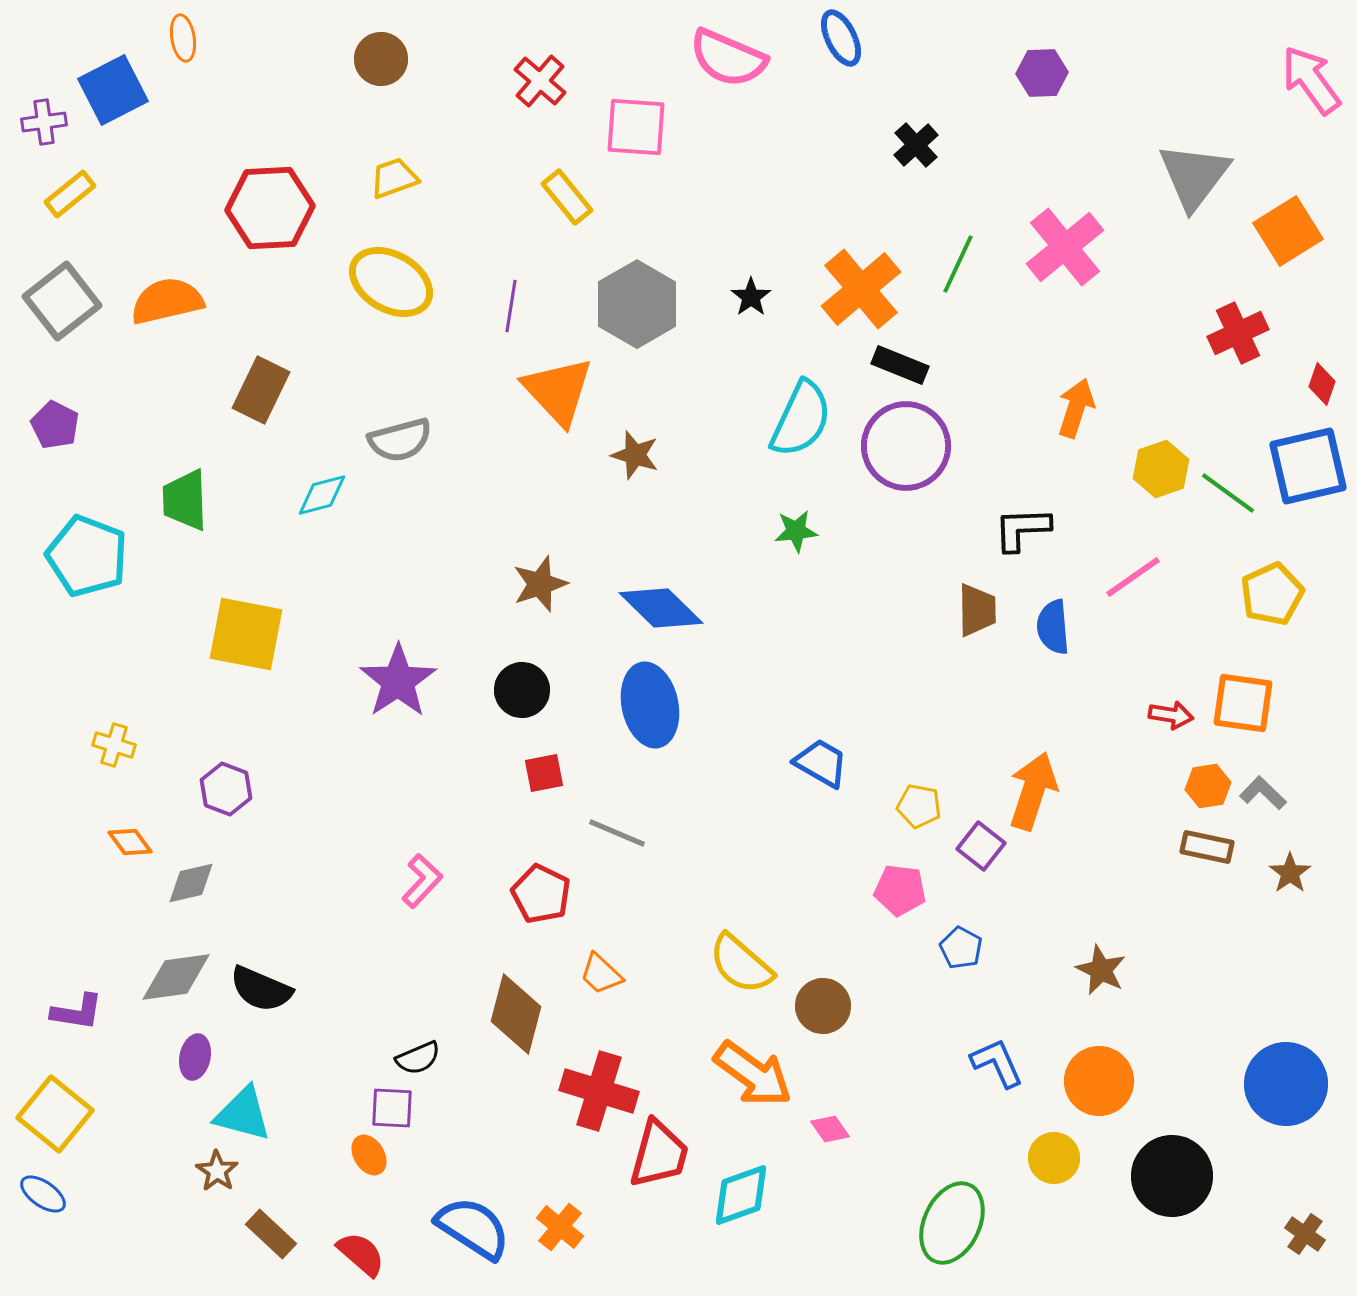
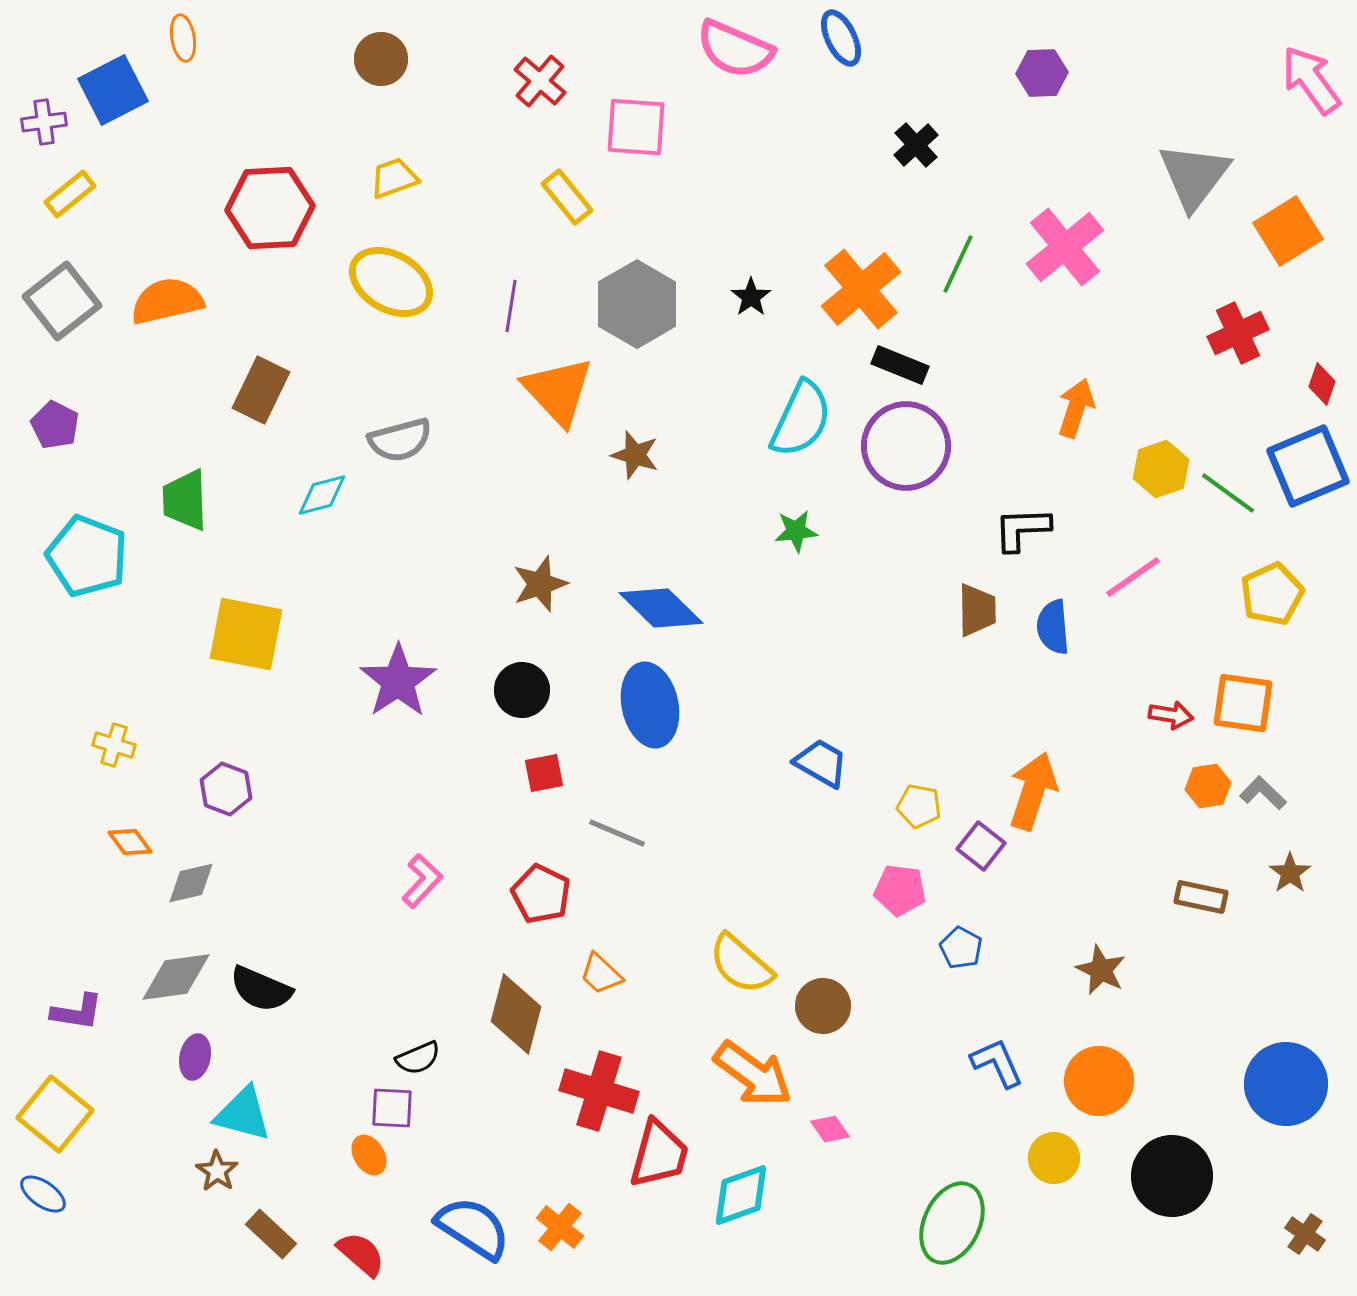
pink semicircle at (728, 58): moved 7 px right, 9 px up
blue square at (1308, 466): rotated 10 degrees counterclockwise
brown rectangle at (1207, 847): moved 6 px left, 50 px down
